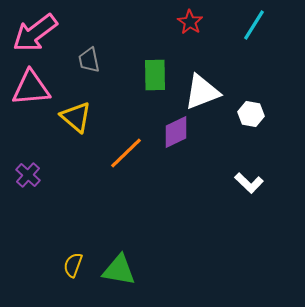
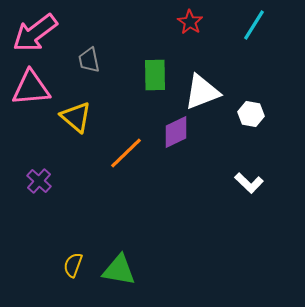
purple cross: moved 11 px right, 6 px down
